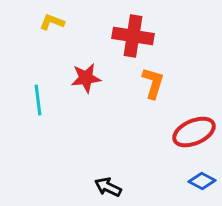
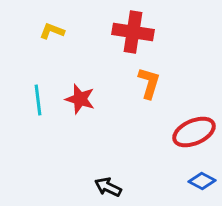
yellow L-shape: moved 9 px down
red cross: moved 4 px up
red star: moved 6 px left, 21 px down; rotated 24 degrees clockwise
orange L-shape: moved 4 px left
